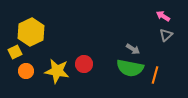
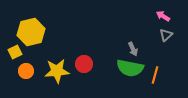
yellow hexagon: rotated 12 degrees clockwise
gray arrow: rotated 32 degrees clockwise
yellow star: rotated 15 degrees counterclockwise
